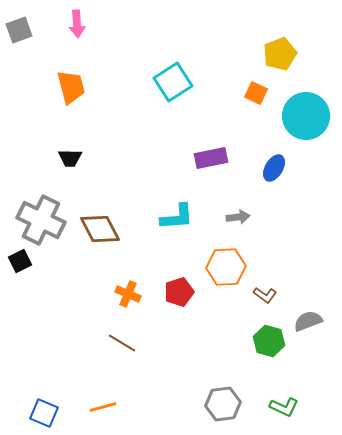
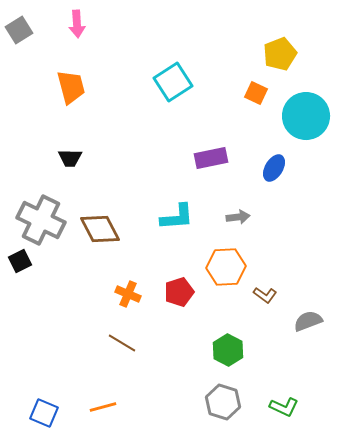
gray square: rotated 12 degrees counterclockwise
green hexagon: moved 41 px left, 9 px down; rotated 12 degrees clockwise
gray hexagon: moved 2 px up; rotated 24 degrees clockwise
